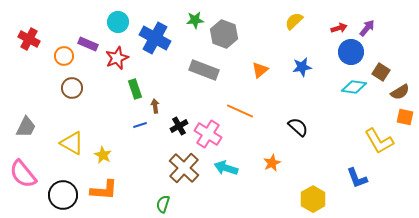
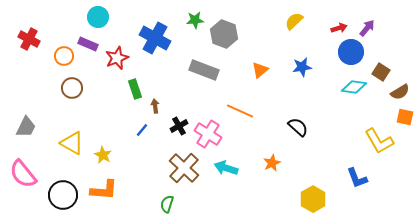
cyan circle: moved 20 px left, 5 px up
blue line: moved 2 px right, 5 px down; rotated 32 degrees counterclockwise
green semicircle: moved 4 px right
